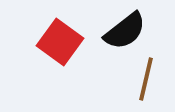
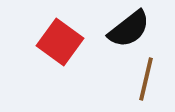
black semicircle: moved 4 px right, 2 px up
